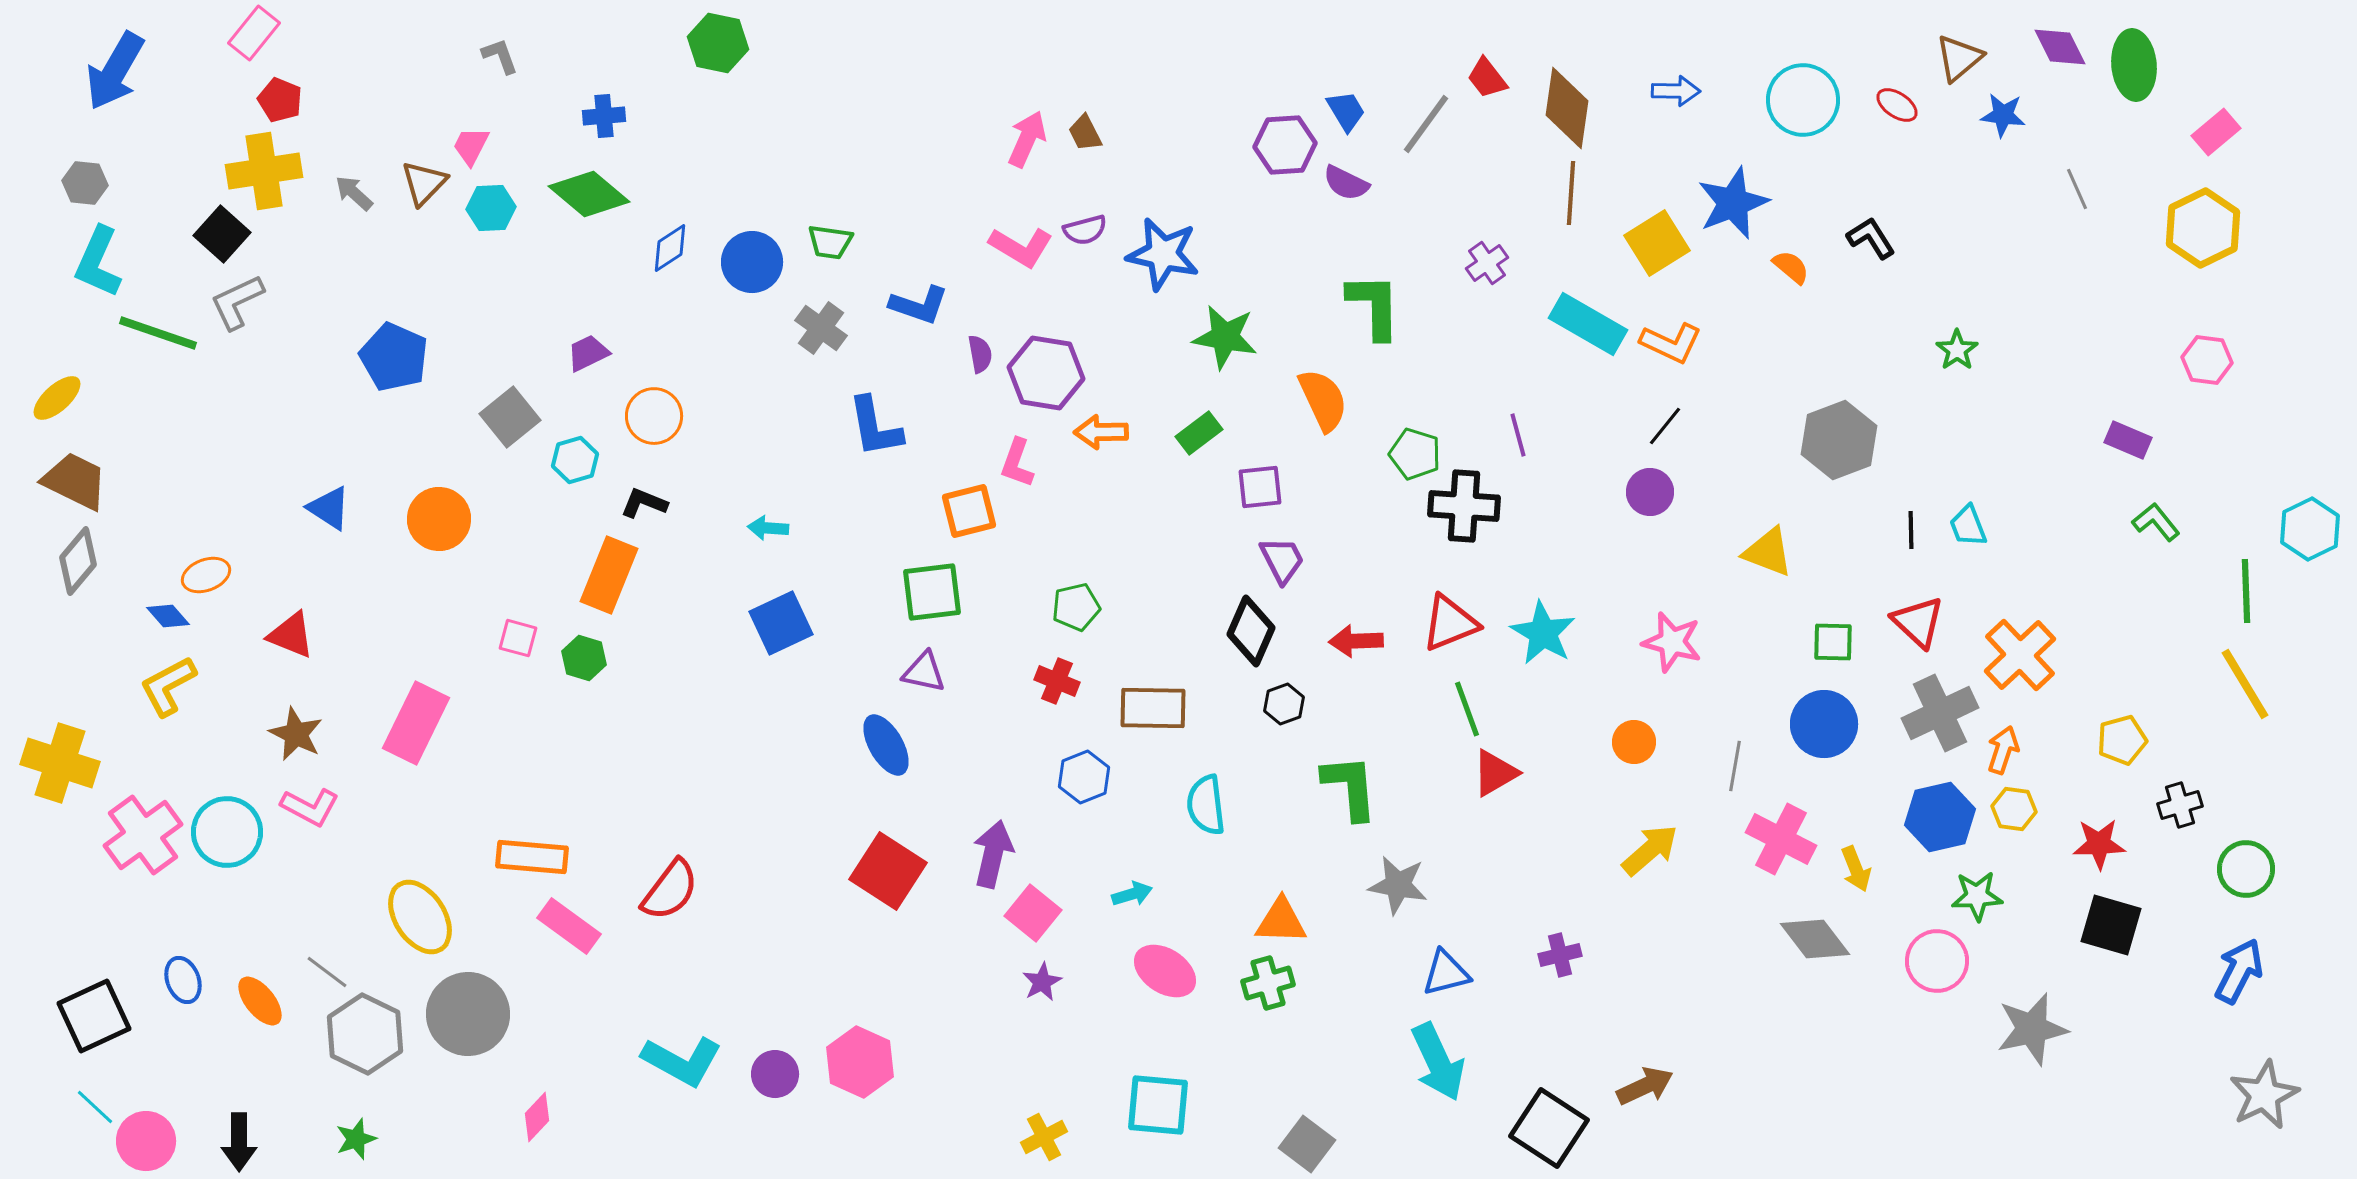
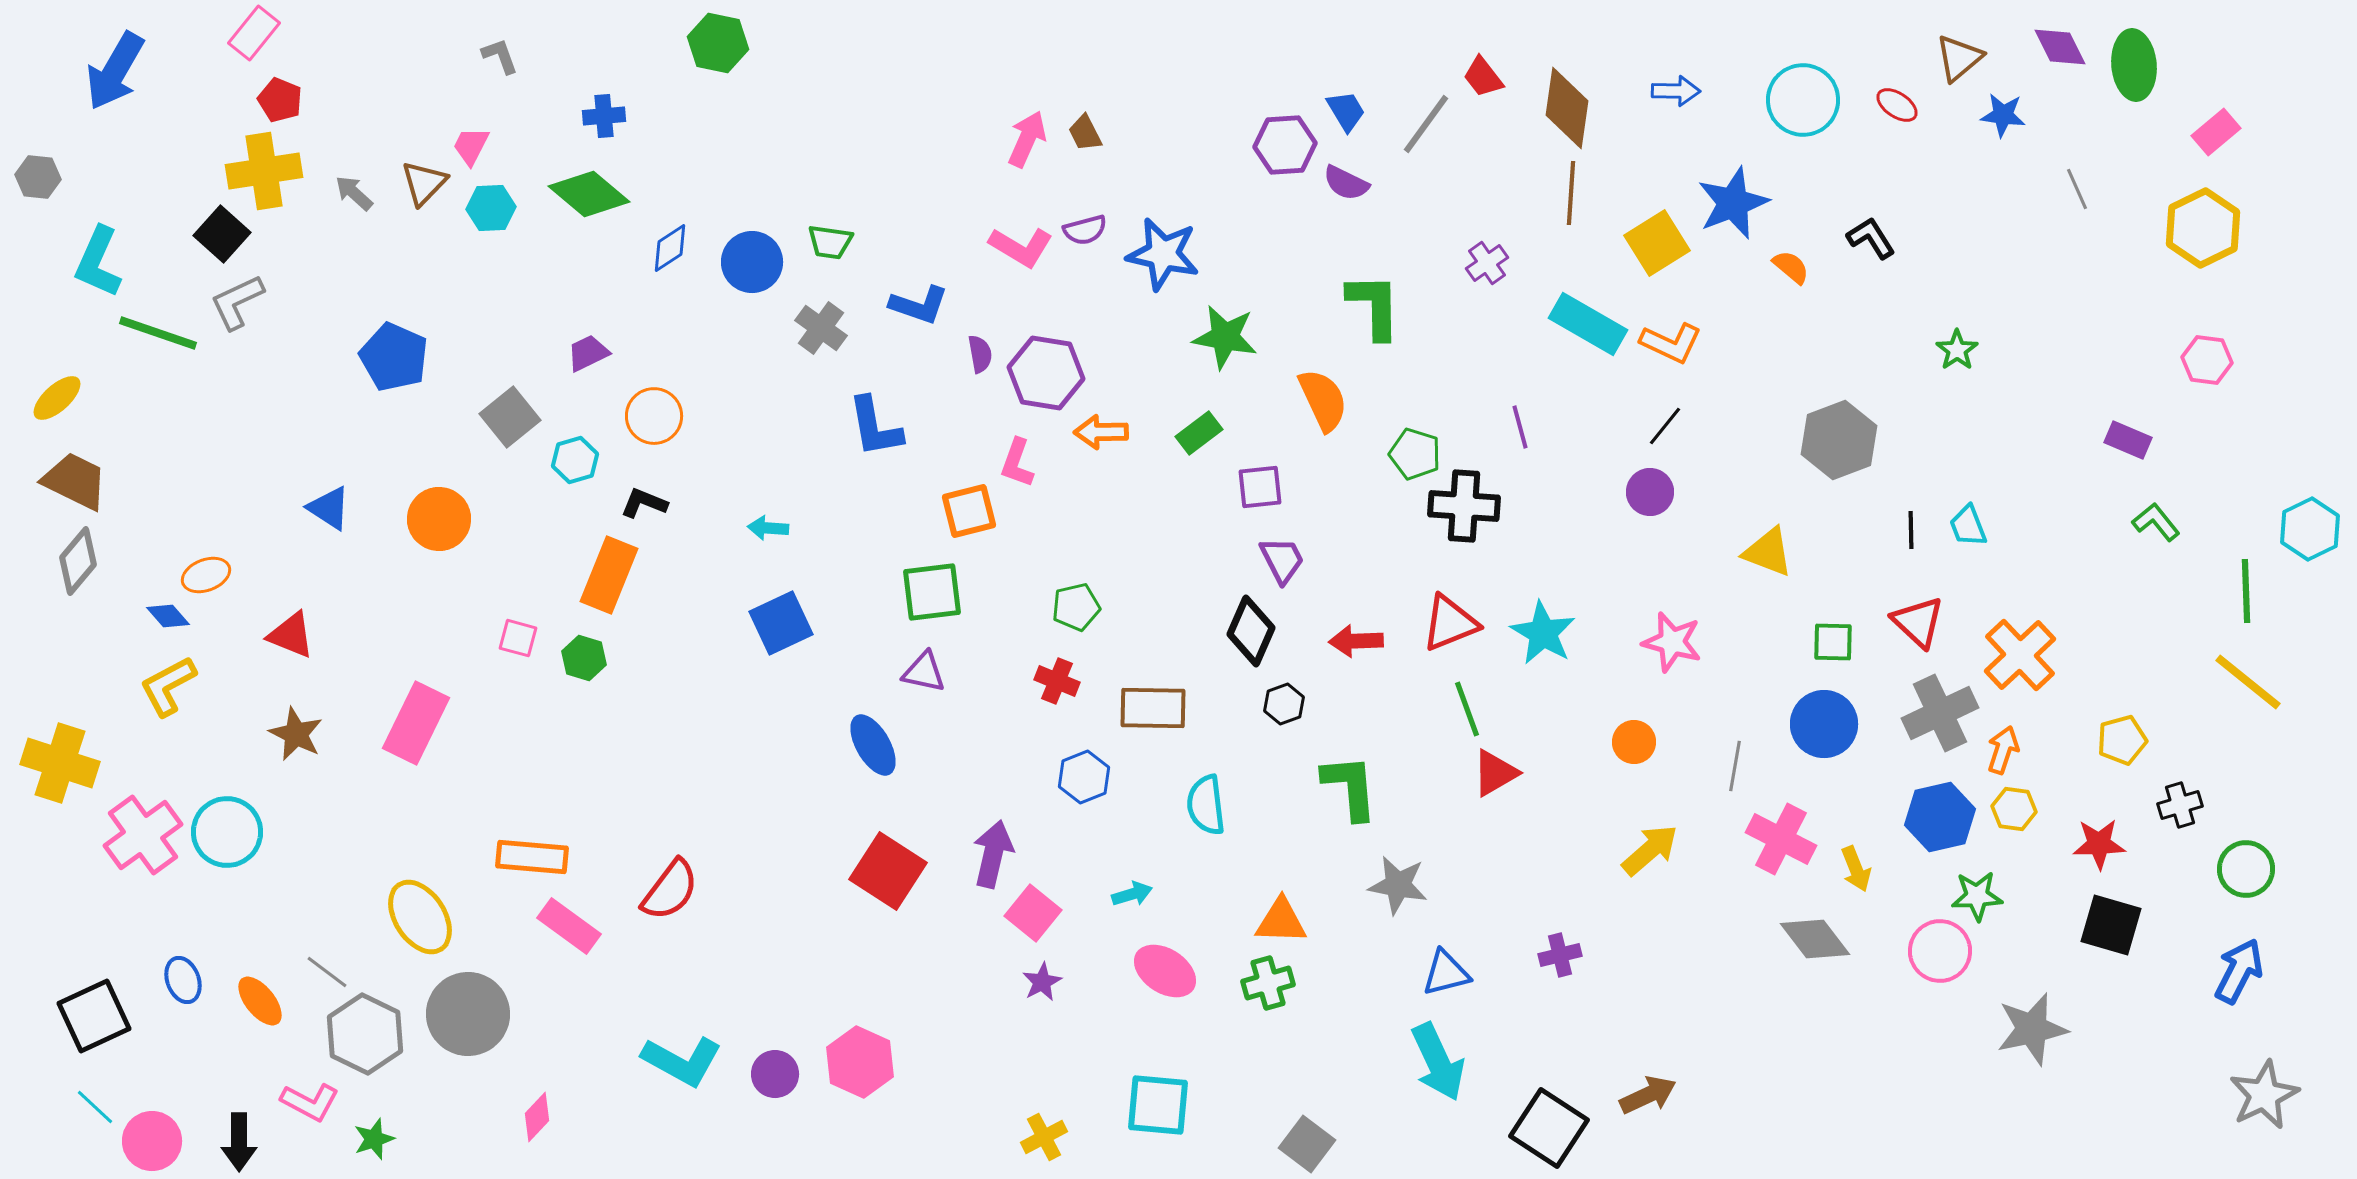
red trapezoid at (1487, 78): moved 4 px left, 1 px up
gray hexagon at (85, 183): moved 47 px left, 6 px up
purple line at (1518, 435): moved 2 px right, 8 px up
yellow line at (2245, 684): moved 3 px right, 2 px up; rotated 20 degrees counterclockwise
blue ellipse at (886, 745): moved 13 px left
pink L-shape at (310, 807): moved 295 px down
pink circle at (1937, 961): moved 3 px right, 10 px up
brown arrow at (1645, 1086): moved 3 px right, 9 px down
green star at (356, 1139): moved 18 px right
pink circle at (146, 1141): moved 6 px right
